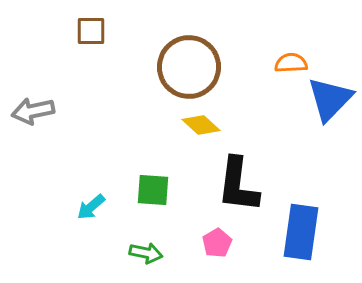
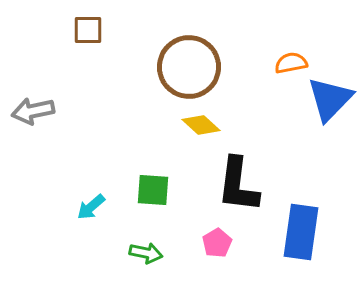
brown square: moved 3 px left, 1 px up
orange semicircle: rotated 8 degrees counterclockwise
